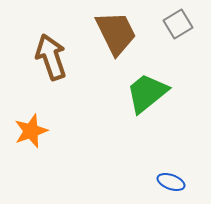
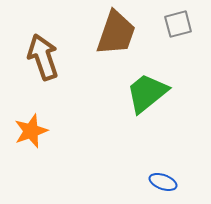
gray square: rotated 16 degrees clockwise
brown trapezoid: rotated 45 degrees clockwise
brown arrow: moved 8 px left
blue ellipse: moved 8 px left
